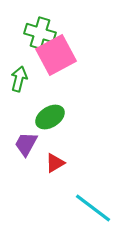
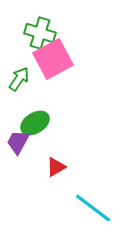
pink square: moved 3 px left, 4 px down
green arrow: rotated 20 degrees clockwise
green ellipse: moved 15 px left, 6 px down
purple trapezoid: moved 8 px left, 2 px up
red triangle: moved 1 px right, 4 px down
